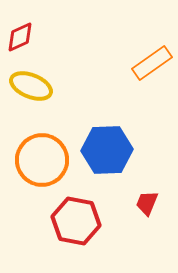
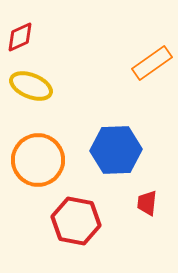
blue hexagon: moved 9 px right
orange circle: moved 4 px left
red trapezoid: rotated 16 degrees counterclockwise
